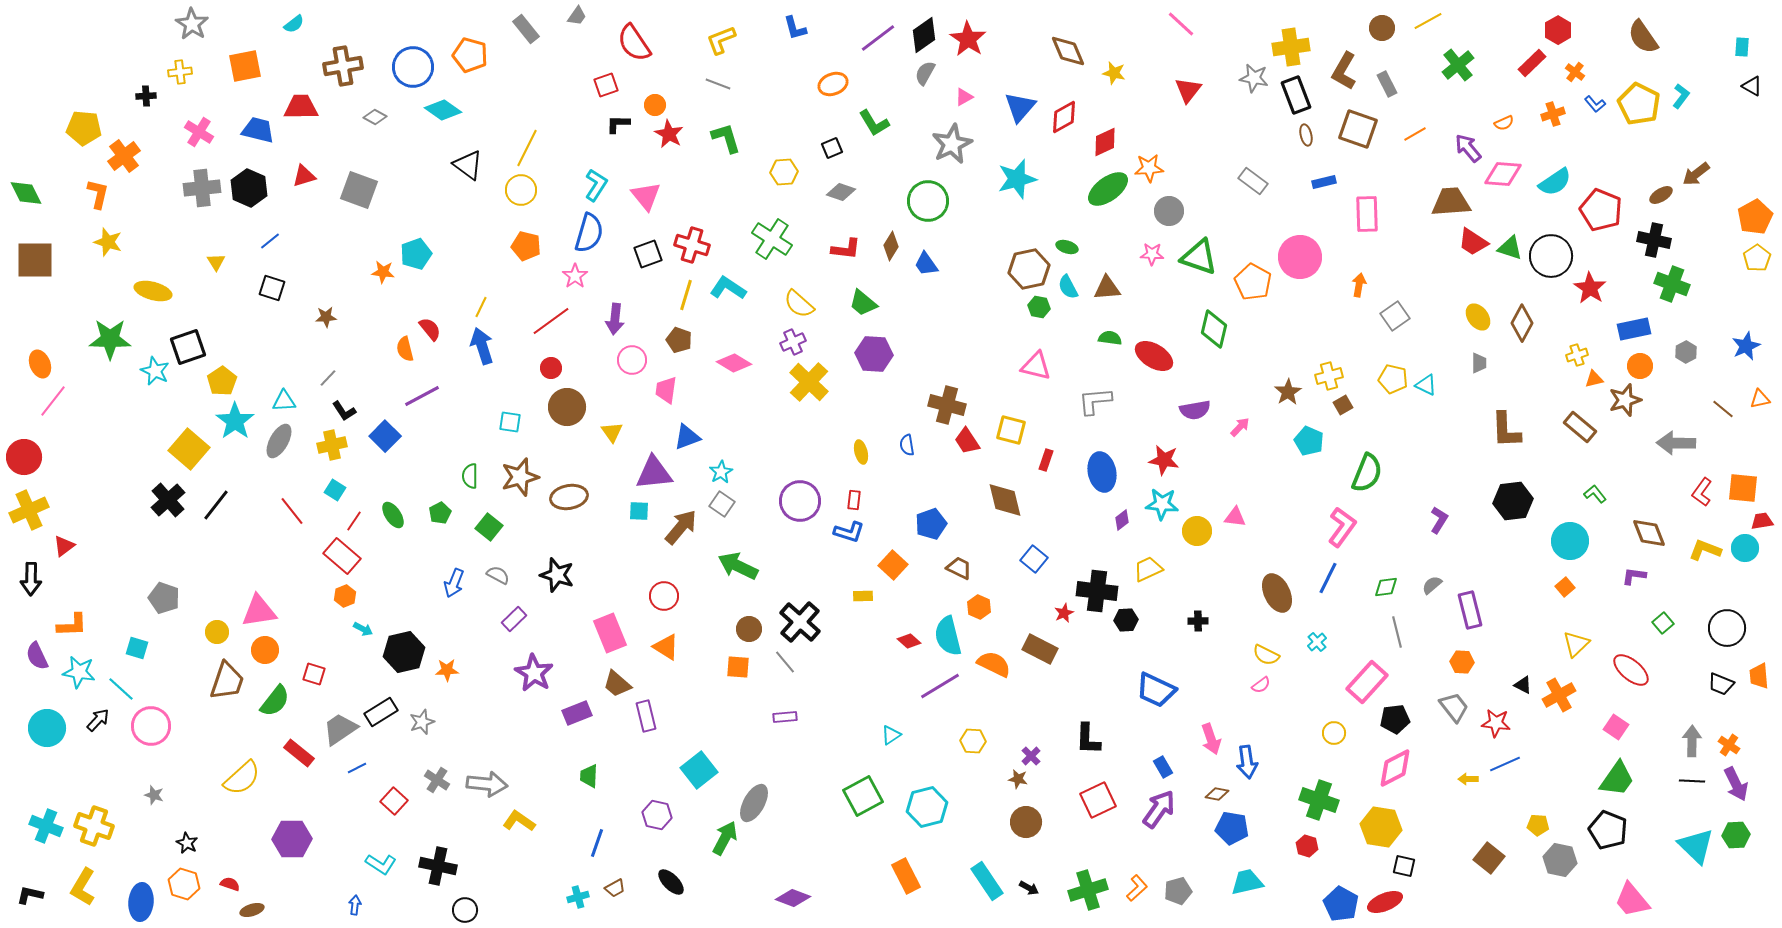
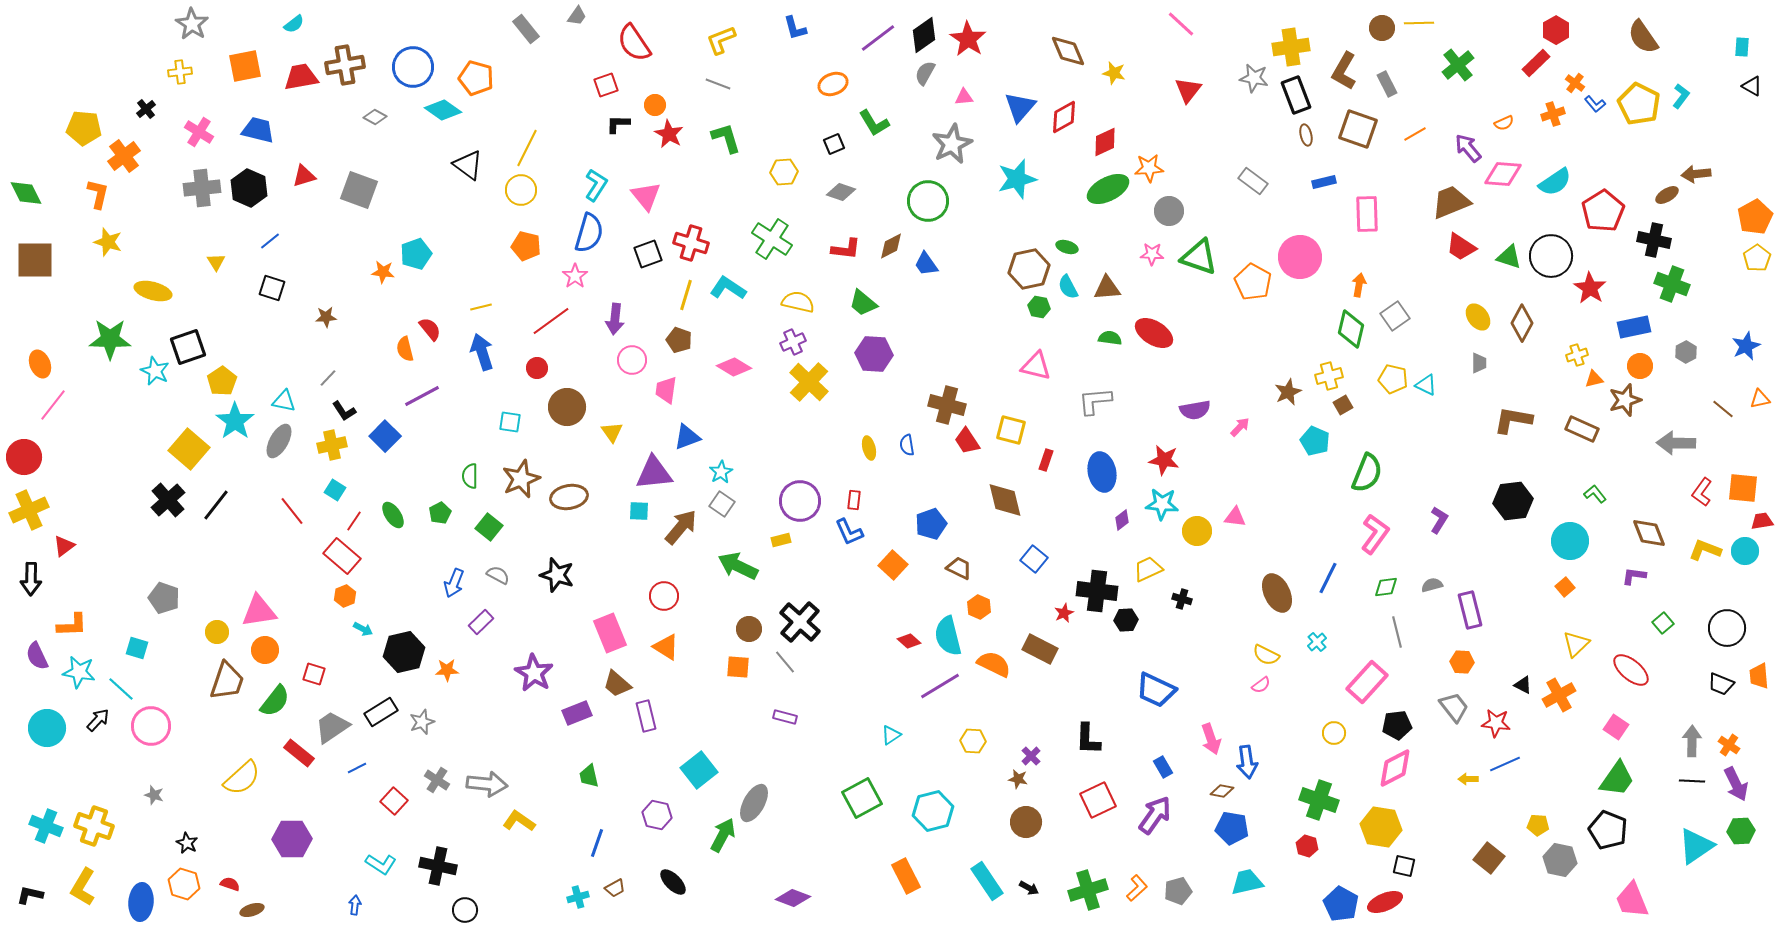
yellow line at (1428, 21): moved 9 px left, 2 px down; rotated 28 degrees clockwise
red hexagon at (1558, 30): moved 2 px left
orange pentagon at (470, 55): moved 6 px right, 23 px down
red rectangle at (1532, 63): moved 4 px right
brown cross at (343, 66): moved 2 px right, 1 px up
orange cross at (1575, 72): moved 11 px down
black cross at (146, 96): moved 13 px down; rotated 36 degrees counterclockwise
pink triangle at (964, 97): rotated 24 degrees clockwise
red trapezoid at (301, 107): moved 30 px up; rotated 9 degrees counterclockwise
black square at (832, 148): moved 2 px right, 4 px up
brown arrow at (1696, 174): rotated 32 degrees clockwise
green ellipse at (1108, 189): rotated 9 degrees clockwise
brown ellipse at (1661, 195): moved 6 px right
brown trapezoid at (1451, 202): rotated 18 degrees counterclockwise
red pentagon at (1601, 210): moved 2 px right, 1 px down; rotated 18 degrees clockwise
red trapezoid at (1473, 242): moved 12 px left, 5 px down
red cross at (692, 245): moved 1 px left, 2 px up
brown diamond at (891, 246): rotated 32 degrees clockwise
green triangle at (1510, 248): moved 1 px left, 9 px down
yellow semicircle at (799, 304): moved 1 px left, 2 px up; rotated 152 degrees clockwise
yellow line at (481, 307): rotated 50 degrees clockwise
green diamond at (1214, 329): moved 137 px right
blue rectangle at (1634, 329): moved 2 px up
blue arrow at (482, 346): moved 6 px down
red ellipse at (1154, 356): moved 23 px up
pink diamond at (734, 363): moved 4 px down
red circle at (551, 368): moved 14 px left
brown star at (1288, 392): rotated 8 degrees clockwise
pink line at (53, 401): moved 4 px down
cyan triangle at (284, 401): rotated 15 degrees clockwise
brown rectangle at (1580, 427): moved 2 px right, 2 px down; rotated 16 degrees counterclockwise
brown L-shape at (1506, 430): moved 7 px right, 10 px up; rotated 102 degrees clockwise
cyan pentagon at (1309, 441): moved 6 px right
yellow ellipse at (861, 452): moved 8 px right, 4 px up
brown star at (520, 477): moved 1 px right, 2 px down; rotated 6 degrees counterclockwise
pink L-shape at (1342, 527): moved 33 px right, 7 px down
blue L-shape at (849, 532): rotated 48 degrees clockwise
cyan circle at (1745, 548): moved 3 px down
gray semicircle at (1432, 585): rotated 25 degrees clockwise
yellow rectangle at (863, 596): moved 82 px left, 56 px up; rotated 12 degrees counterclockwise
purple rectangle at (514, 619): moved 33 px left, 3 px down
black cross at (1198, 621): moved 16 px left, 22 px up; rotated 18 degrees clockwise
purple rectangle at (785, 717): rotated 20 degrees clockwise
black pentagon at (1395, 719): moved 2 px right, 6 px down
gray trapezoid at (340, 729): moved 8 px left, 2 px up
green trapezoid at (589, 776): rotated 15 degrees counterclockwise
brown diamond at (1217, 794): moved 5 px right, 3 px up
green square at (863, 796): moved 1 px left, 2 px down
cyan hexagon at (927, 807): moved 6 px right, 4 px down
purple arrow at (1159, 809): moved 4 px left, 6 px down
green hexagon at (1736, 835): moved 5 px right, 4 px up
green arrow at (725, 838): moved 2 px left, 3 px up
cyan triangle at (1696, 846): rotated 42 degrees clockwise
black ellipse at (671, 882): moved 2 px right
pink trapezoid at (1632, 900): rotated 18 degrees clockwise
